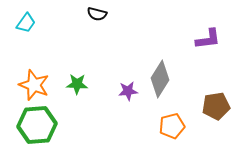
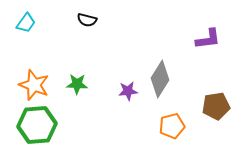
black semicircle: moved 10 px left, 6 px down
